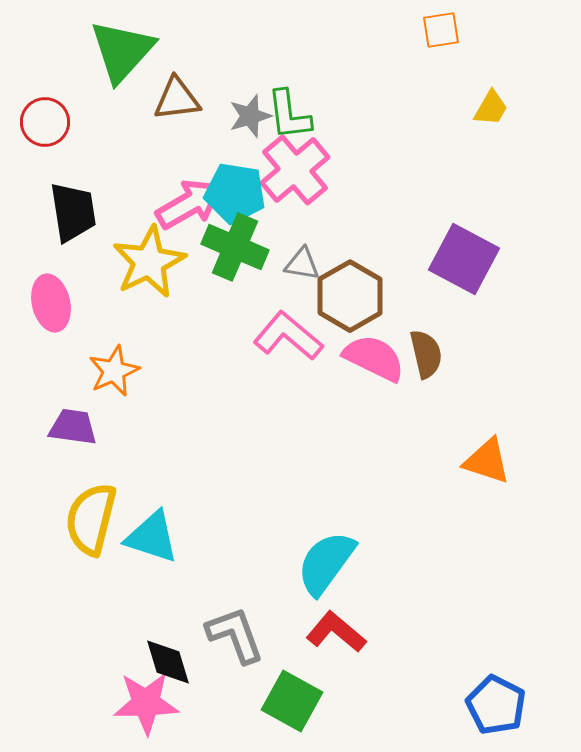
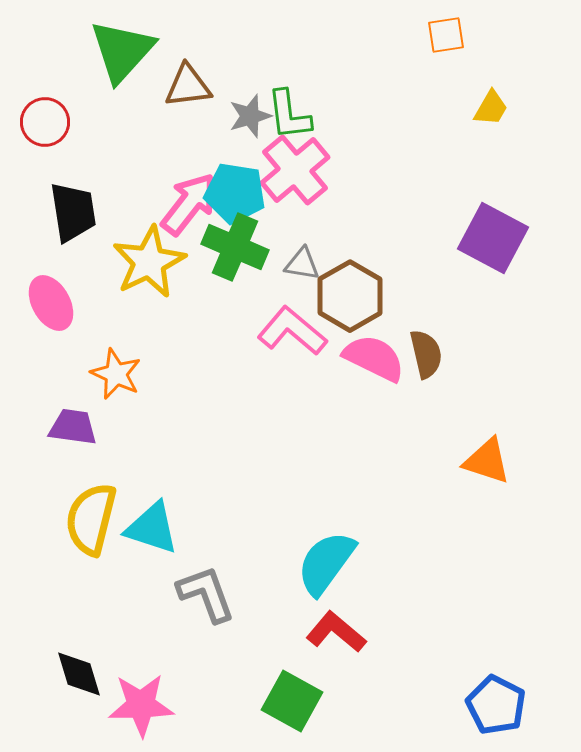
orange square: moved 5 px right, 5 px down
brown triangle: moved 11 px right, 13 px up
pink arrow: rotated 22 degrees counterclockwise
purple square: moved 29 px right, 21 px up
pink ellipse: rotated 16 degrees counterclockwise
pink L-shape: moved 4 px right, 5 px up
orange star: moved 2 px right, 3 px down; rotated 24 degrees counterclockwise
cyan triangle: moved 9 px up
gray L-shape: moved 29 px left, 41 px up
black diamond: moved 89 px left, 12 px down
pink star: moved 5 px left, 2 px down
